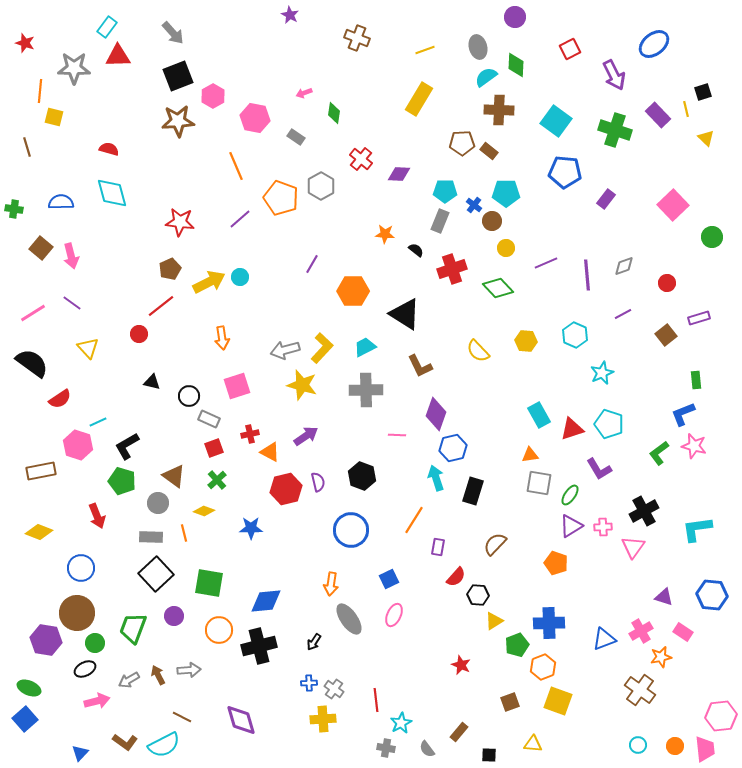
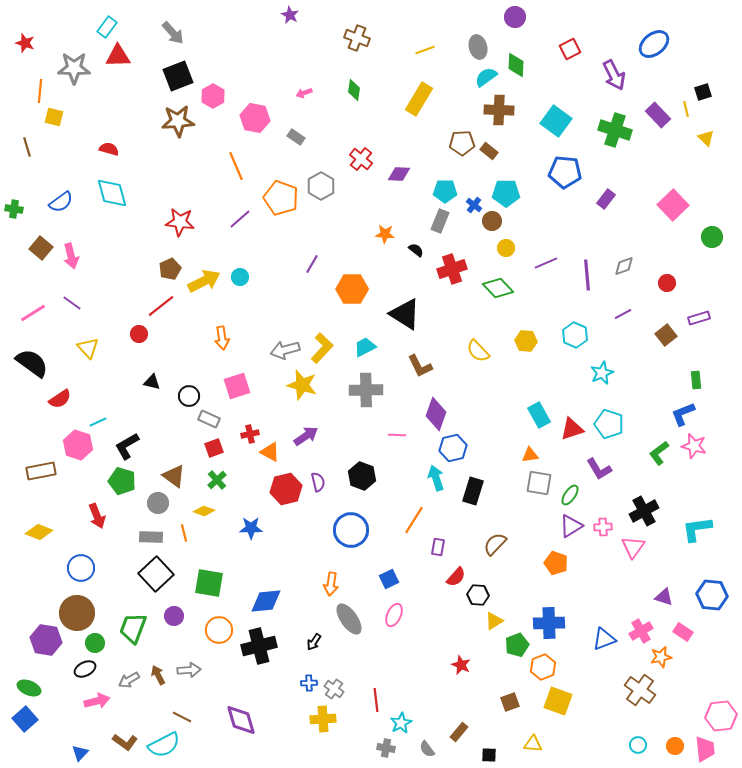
green diamond at (334, 113): moved 20 px right, 23 px up
blue semicircle at (61, 202): rotated 145 degrees clockwise
yellow arrow at (209, 282): moved 5 px left, 1 px up
orange hexagon at (353, 291): moved 1 px left, 2 px up
